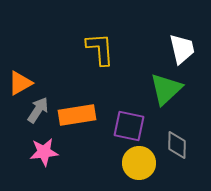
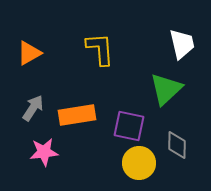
white trapezoid: moved 5 px up
orange triangle: moved 9 px right, 30 px up
gray arrow: moved 5 px left, 2 px up
